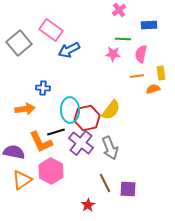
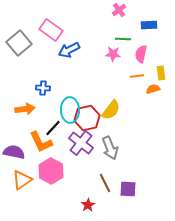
black line: moved 3 px left, 4 px up; rotated 30 degrees counterclockwise
